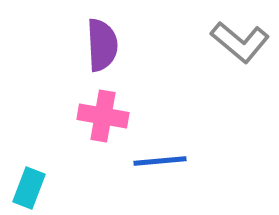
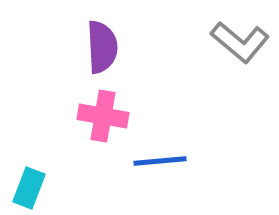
purple semicircle: moved 2 px down
